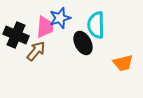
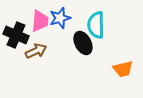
pink trapezoid: moved 5 px left, 6 px up
brown arrow: rotated 25 degrees clockwise
orange trapezoid: moved 6 px down
